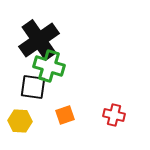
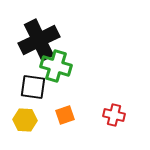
black cross: rotated 9 degrees clockwise
green cross: moved 7 px right
yellow hexagon: moved 5 px right, 1 px up
